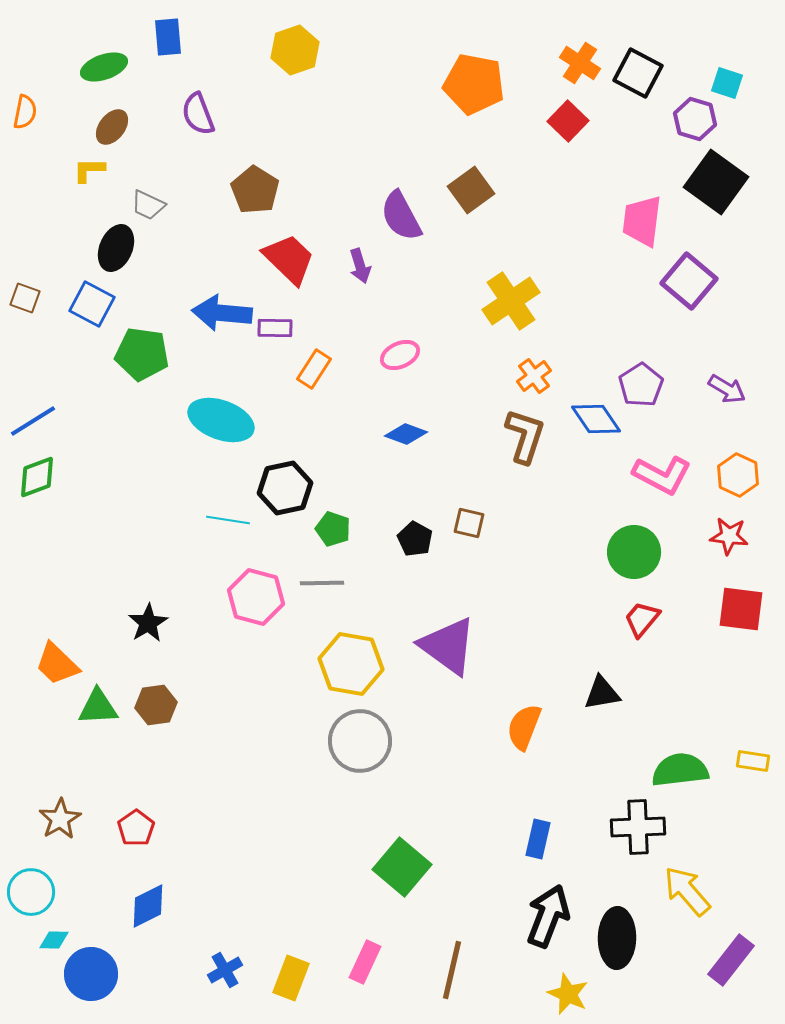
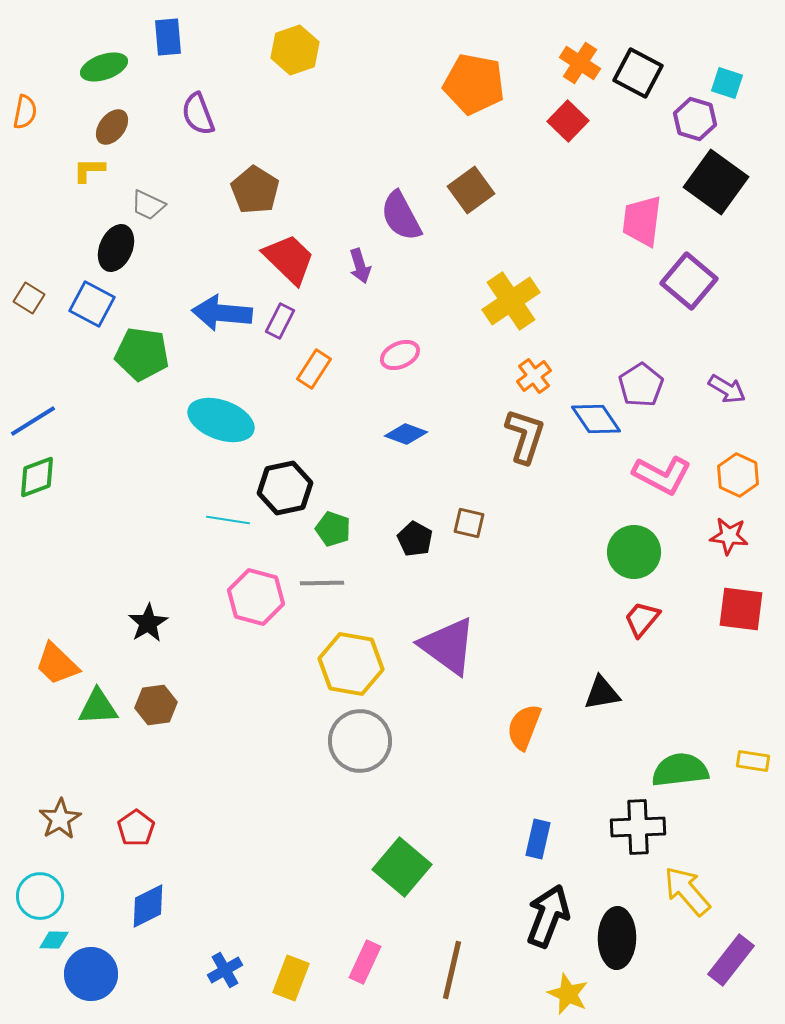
brown square at (25, 298): moved 4 px right; rotated 12 degrees clockwise
purple rectangle at (275, 328): moved 5 px right, 7 px up; rotated 64 degrees counterclockwise
cyan circle at (31, 892): moved 9 px right, 4 px down
